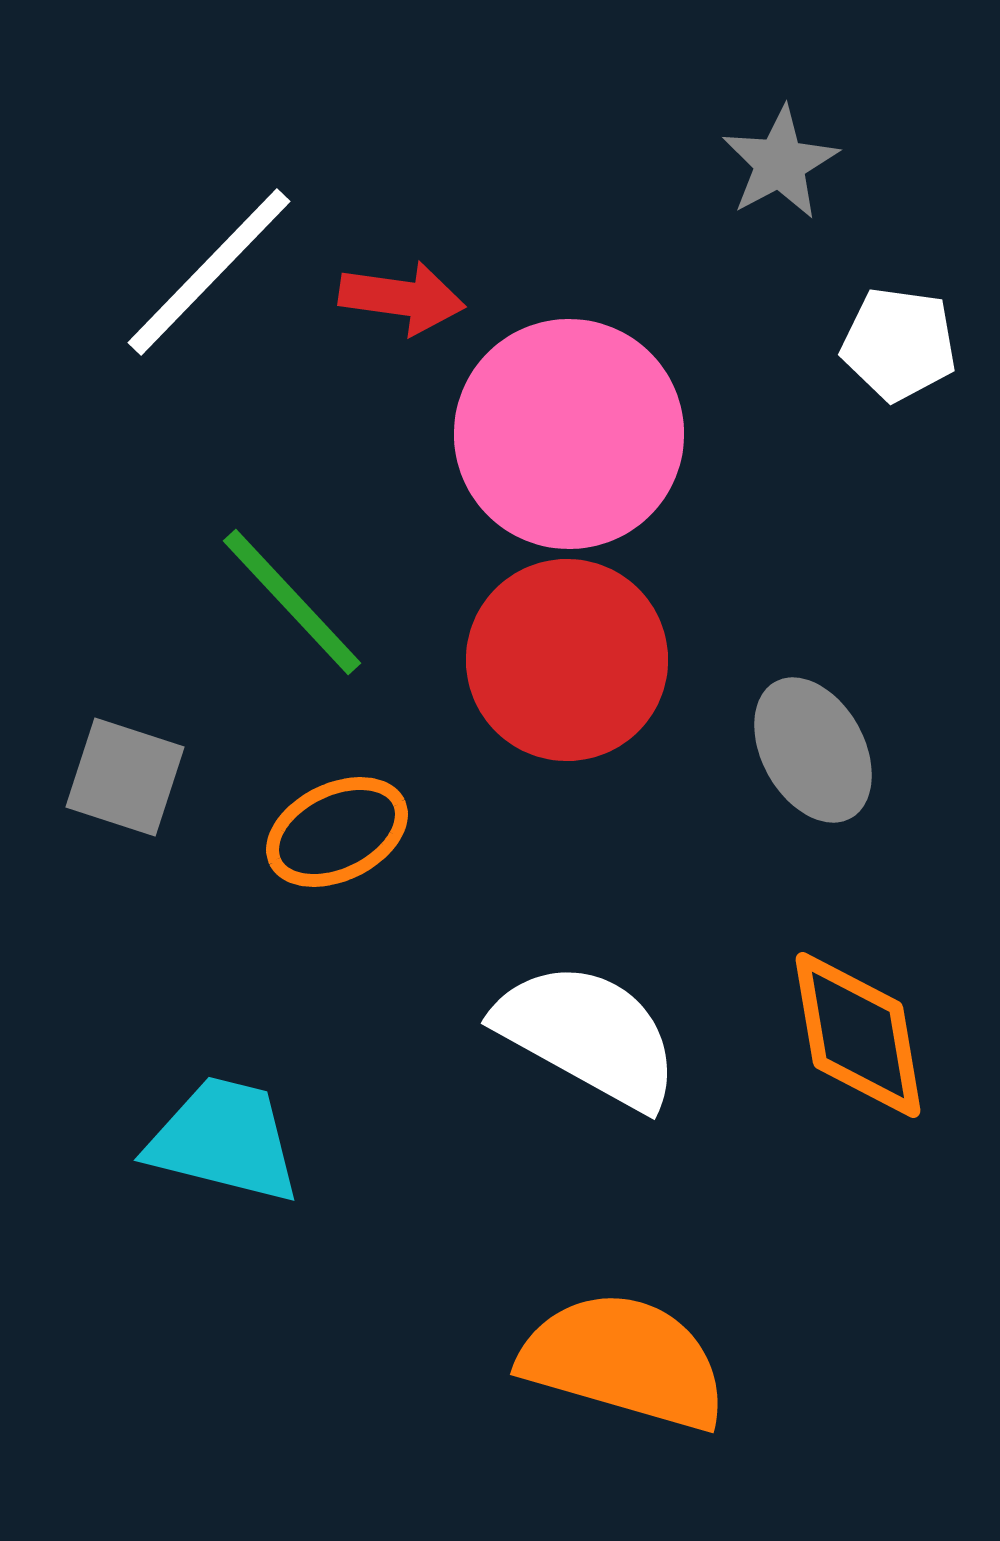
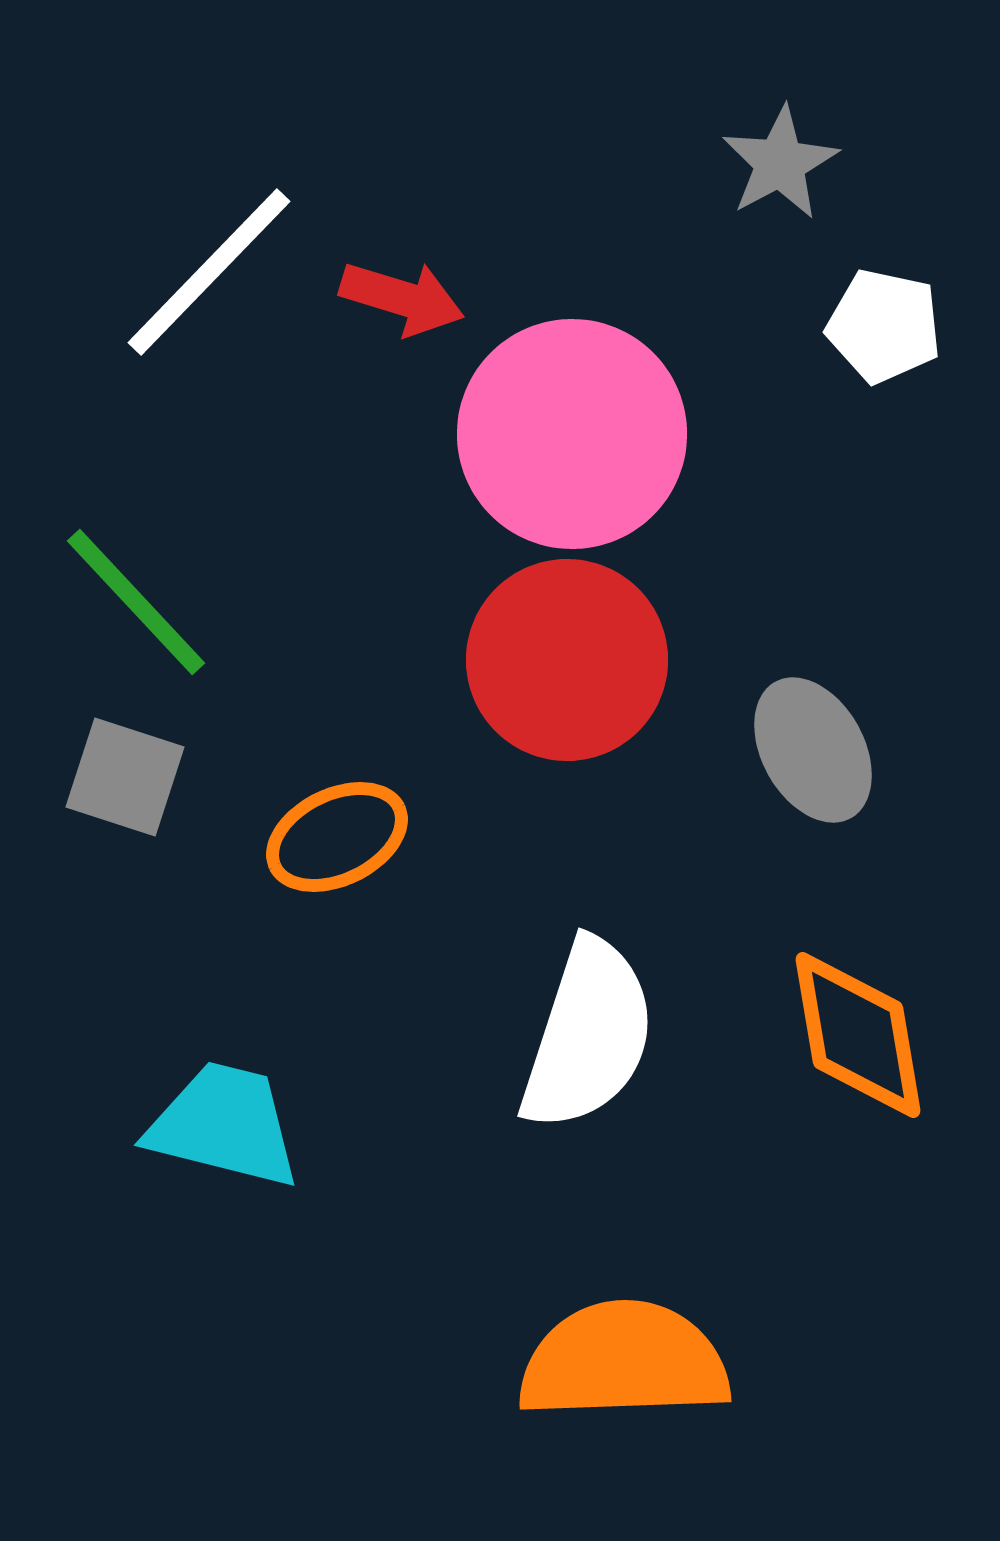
red arrow: rotated 9 degrees clockwise
white pentagon: moved 15 px left, 18 px up; rotated 4 degrees clockwise
pink circle: moved 3 px right
green line: moved 156 px left
orange ellipse: moved 5 px down
white semicircle: rotated 79 degrees clockwise
cyan trapezoid: moved 15 px up
orange semicircle: rotated 18 degrees counterclockwise
